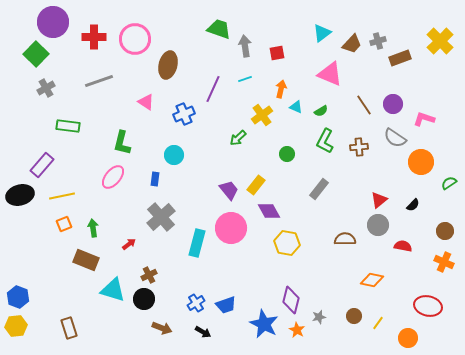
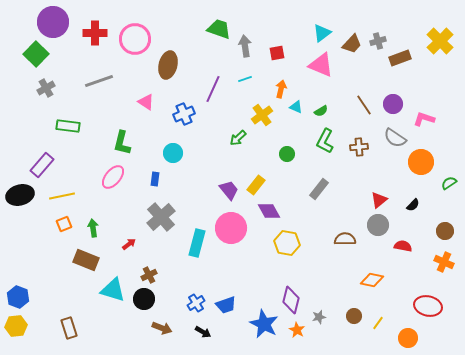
red cross at (94, 37): moved 1 px right, 4 px up
pink triangle at (330, 74): moved 9 px left, 9 px up
cyan circle at (174, 155): moved 1 px left, 2 px up
